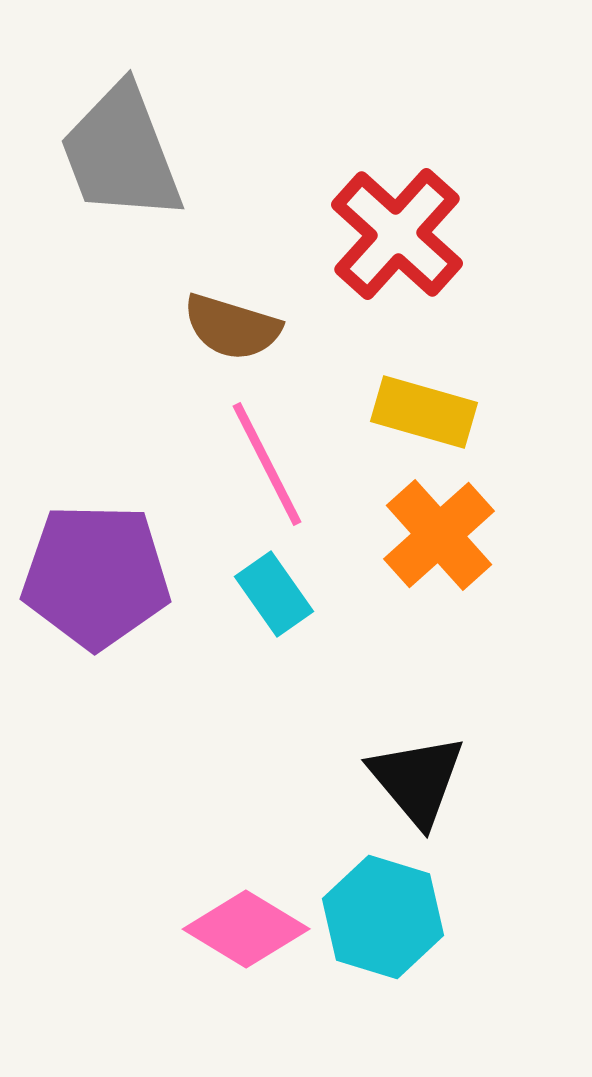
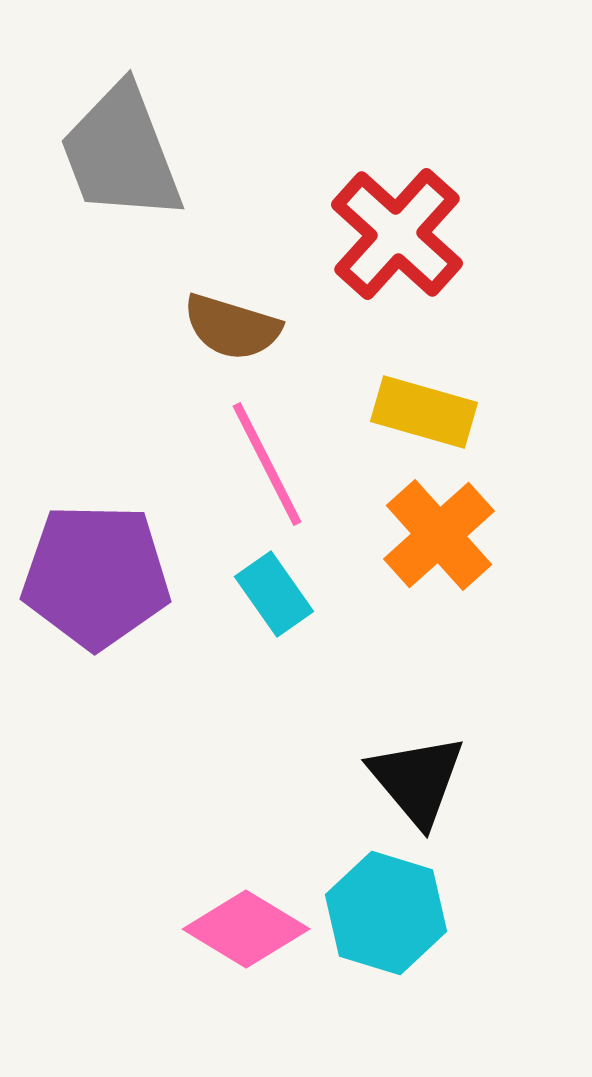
cyan hexagon: moved 3 px right, 4 px up
